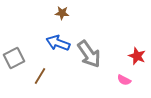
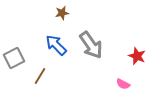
brown star: rotated 16 degrees counterclockwise
blue arrow: moved 2 px left, 2 px down; rotated 25 degrees clockwise
gray arrow: moved 2 px right, 9 px up
pink semicircle: moved 1 px left, 4 px down
